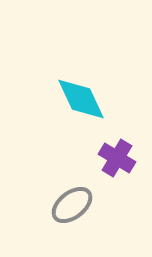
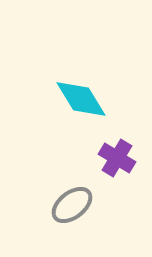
cyan diamond: rotated 6 degrees counterclockwise
